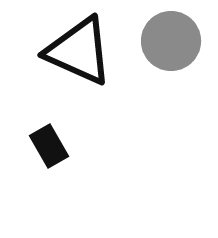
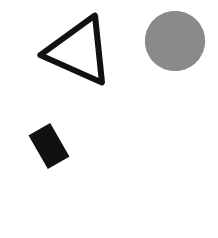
gray circle: moved 4 px right
